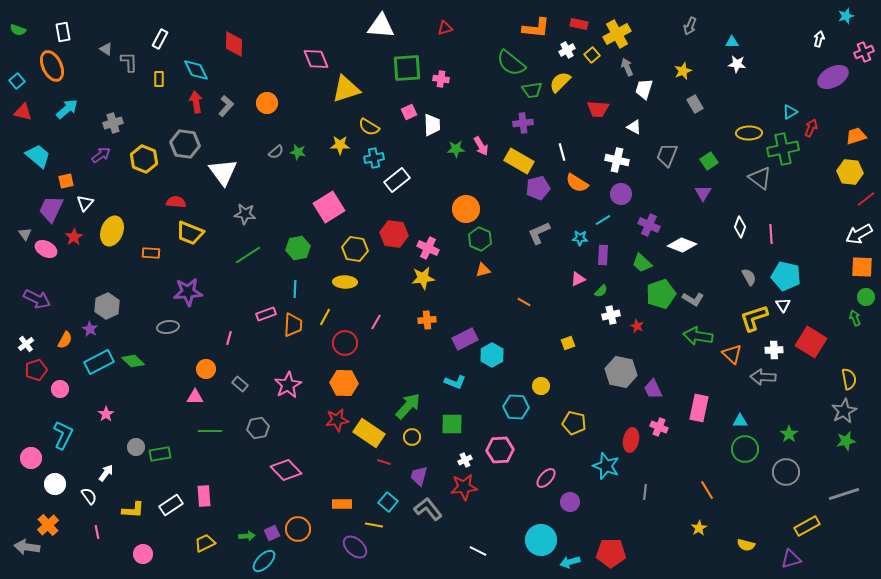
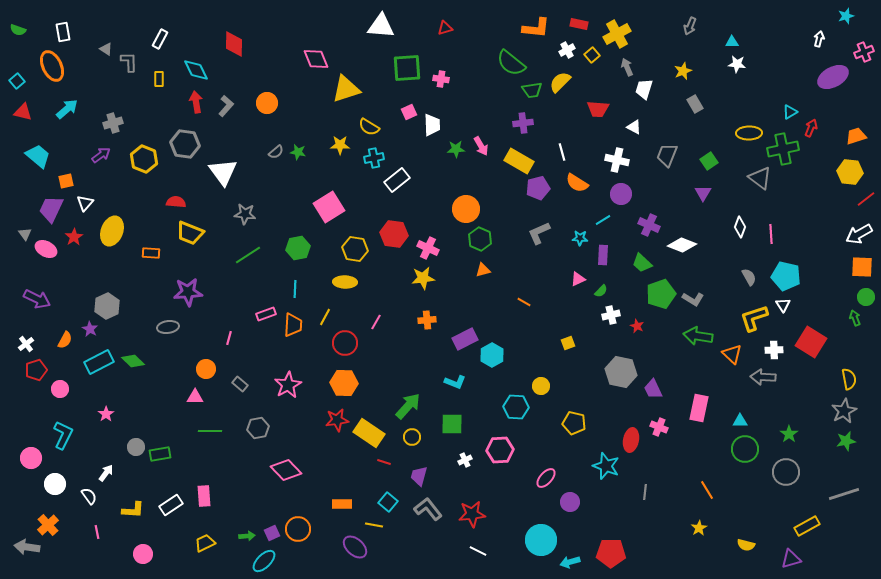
red star at (464, 487): moved 8 px right, 27 px down
